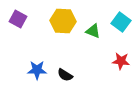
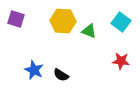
purple square: moved 2 px left; rotated 12 degrees counterclockwise
green triangle: moved 4 px left
blue star: moved 3 px left; rotated 24 degrees clockwise
black semicircle: moved 4 px left
